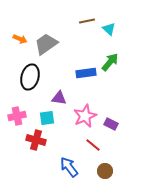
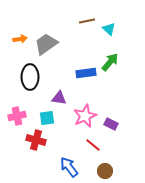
orange arrow: rotated 32 degrees counterclockwise
black ellipse: rotated 15 degrees counterclockwise
